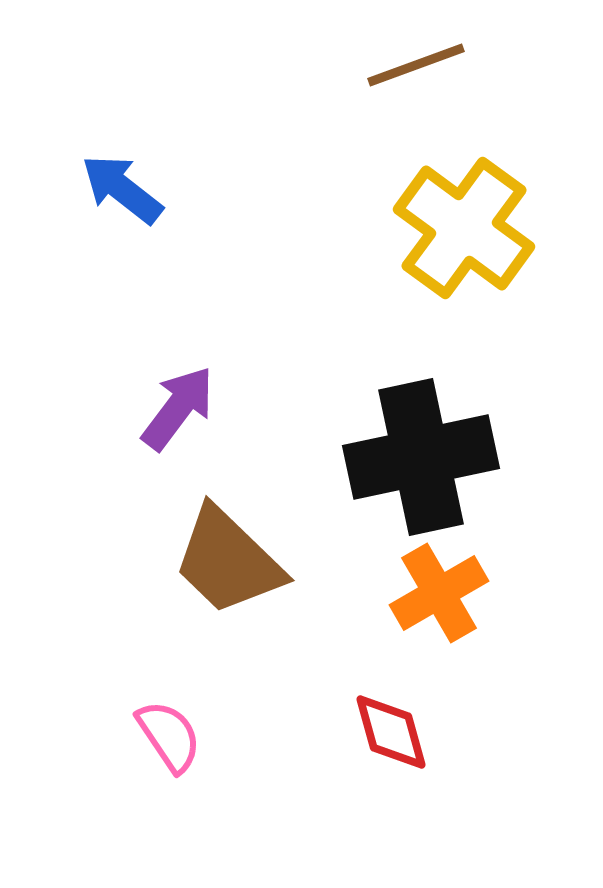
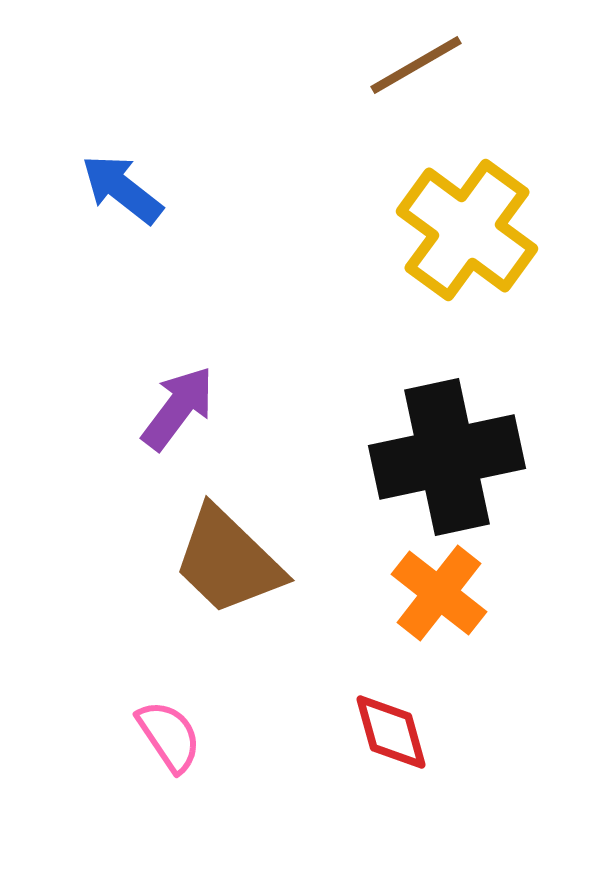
brown line: rotated 10 degrees counterclockwise
yellow cross: moved 3 px right, 2 px down
black cross: moved 26 px right
orange cross: rotated 22 degrees counterclockwise
